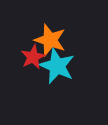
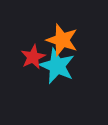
orange star: moved 12 px right
